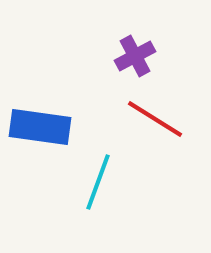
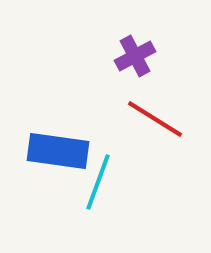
blue rectangle: moved 18 px right, 24 px down
